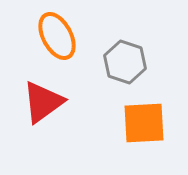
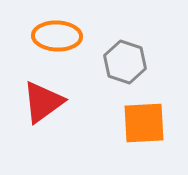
orange ellipse: rotated 60 degrees counterclockwise
